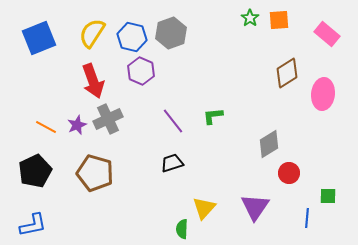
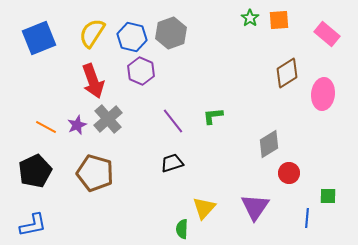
gray cross: rotated 16 degrees counterclockwise
